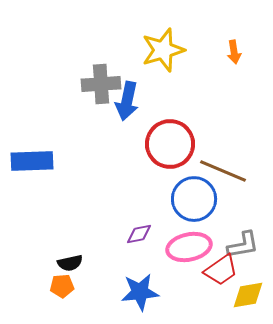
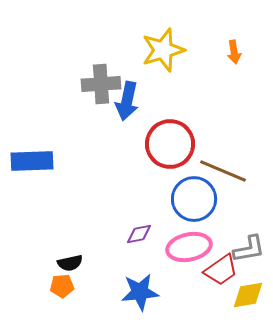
gray L-shape: moved 6 px right, 4 px down
